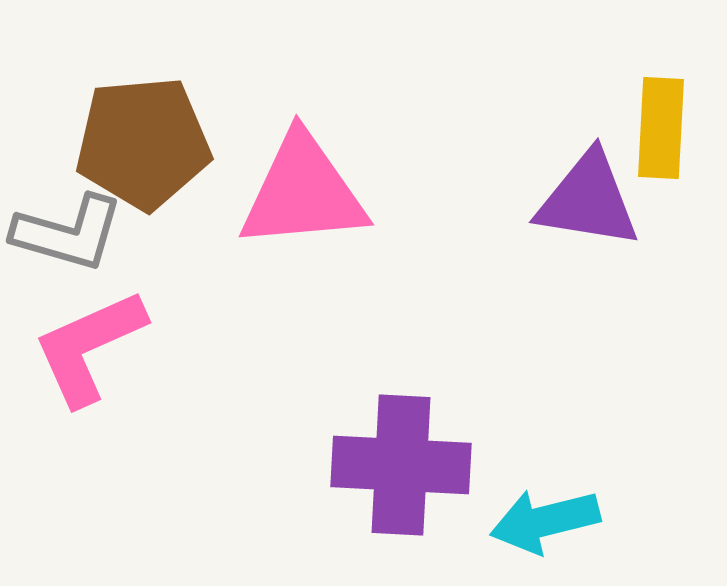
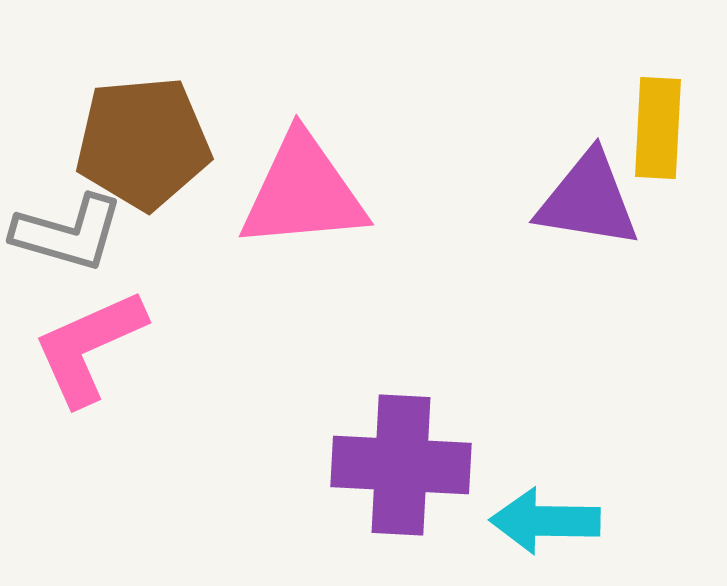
yellow rectangle: moved 3 px left
cyan arrow: rotated 15 degrees clockwise
